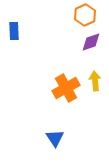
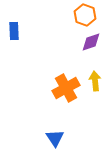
orange hexagon: rotated 15 degrees counterclockwise
